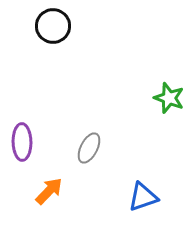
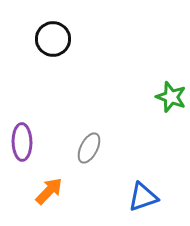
black circle: moved 13 px down
green star: moved 2 px right, 1 px up
